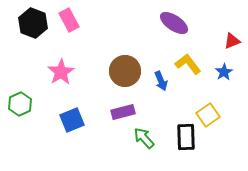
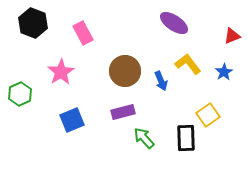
pink rectangle: moved 14 px right, 13 px down
red triangle: moved 5 px up
green hexagon: moved 10 px up
black rectangle: moved 1 px down
